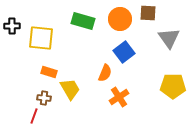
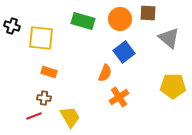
black cross: rotated 21 degrees clockwise
gray triangle: rotated 15 degrees counterclockwise
yellow trapezoid: moved 28 px down
red line: rotated 49 degrees clockwise
